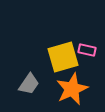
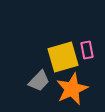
pink rectangle: rotated 66 degrees clockwise
gray trapezoid: moved 10 px right, 3 px up; rotated 10 degrees clockwise
